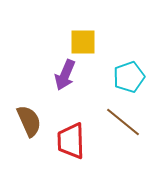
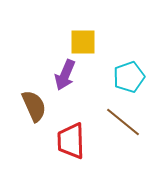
brown semicircle: moved 5 px right, 15 px up
